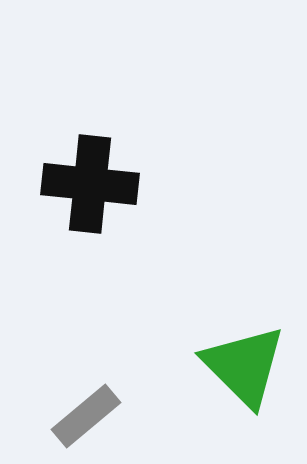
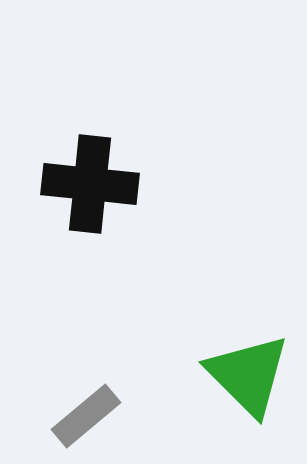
green triangle: moved 4 px right, 9 px down
